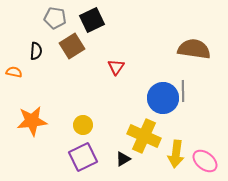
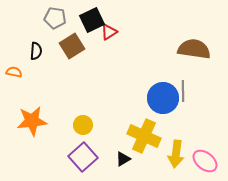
red triangle: moved 7 px left, 35 px up; rotated 24 degrees clockwise
purple square: rotated 16 degrees counterclockwise
